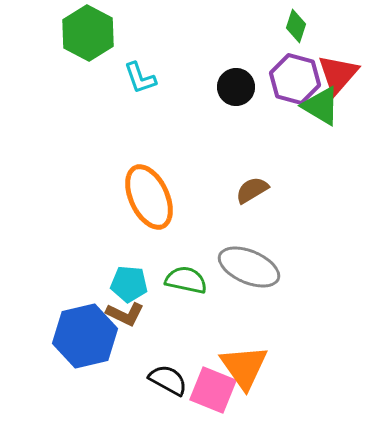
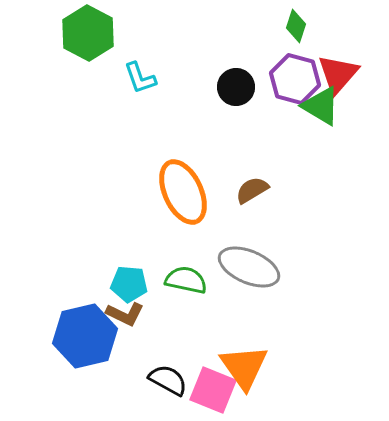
orange ellipse: moved 34 px right, 5 px up
